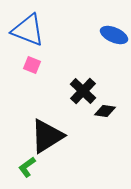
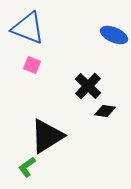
blue triangle: moved 2 px up
black cross: moved 5 px right, 5 px up
